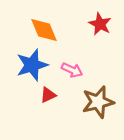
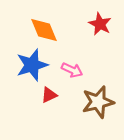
red triangle: moved 1 px right
